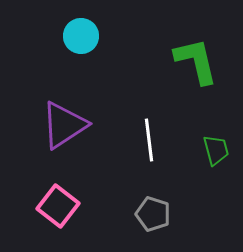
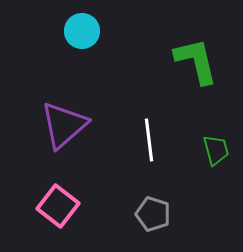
cyan circle: moved 1 px right, 5 px up
purple triangle: rotated 8 degrees counterclockwise
